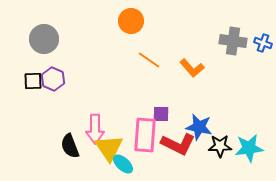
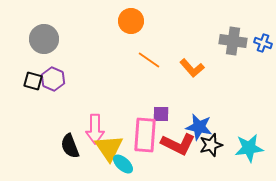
black square: rotated 18 degrees clockwise
black star: moved 9 px left, 1 px up; rotated 15 degrees counterclockwise
